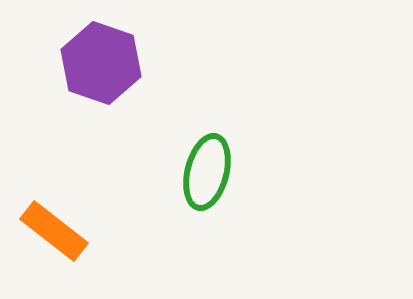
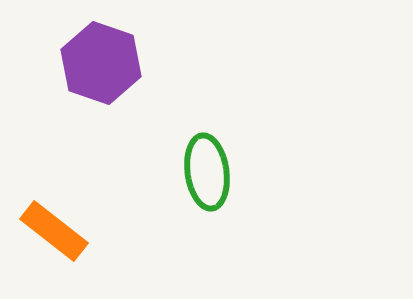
green ellipse: rotated 22 degrees counterclockwise
